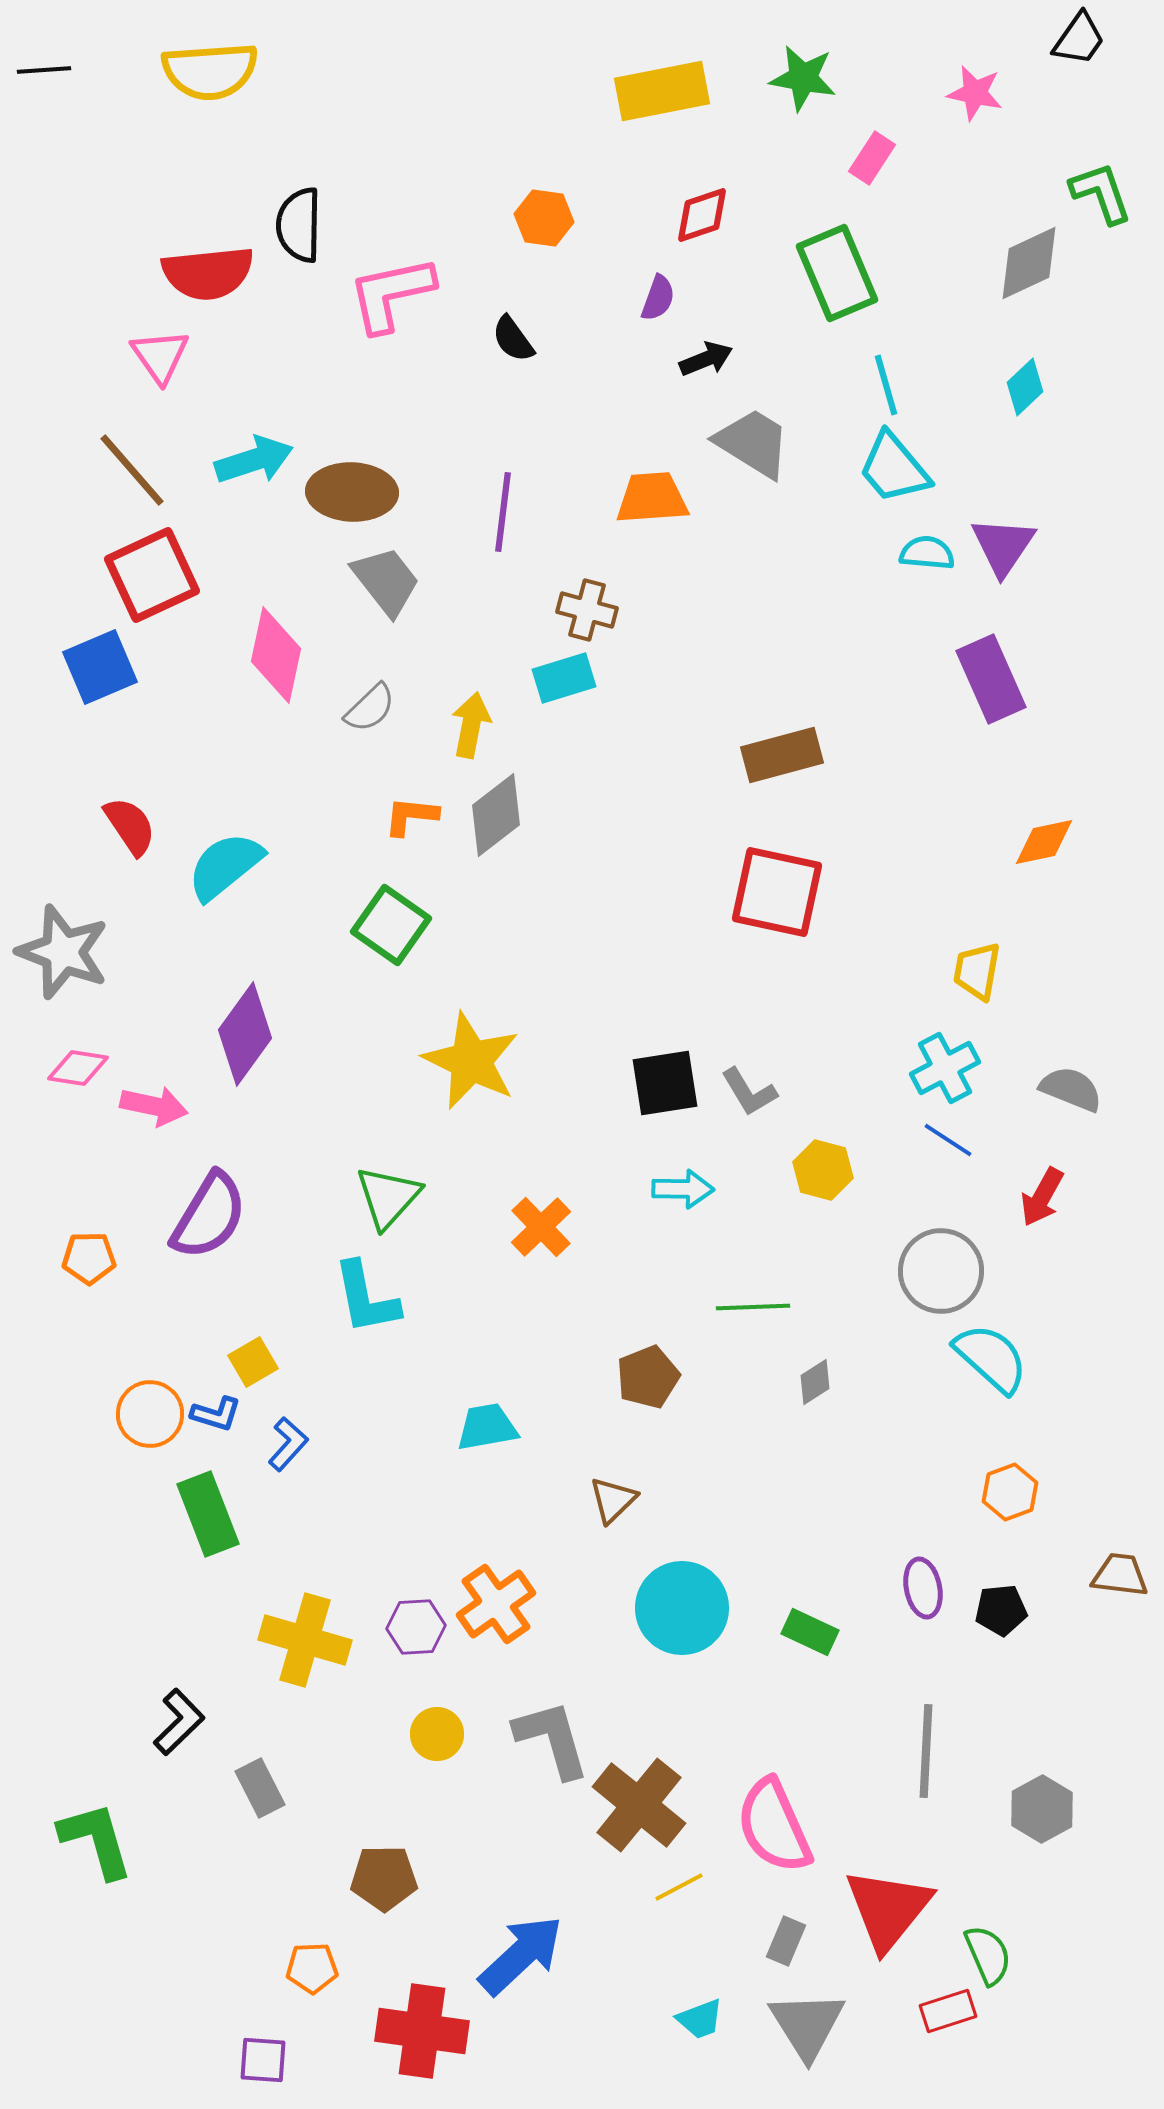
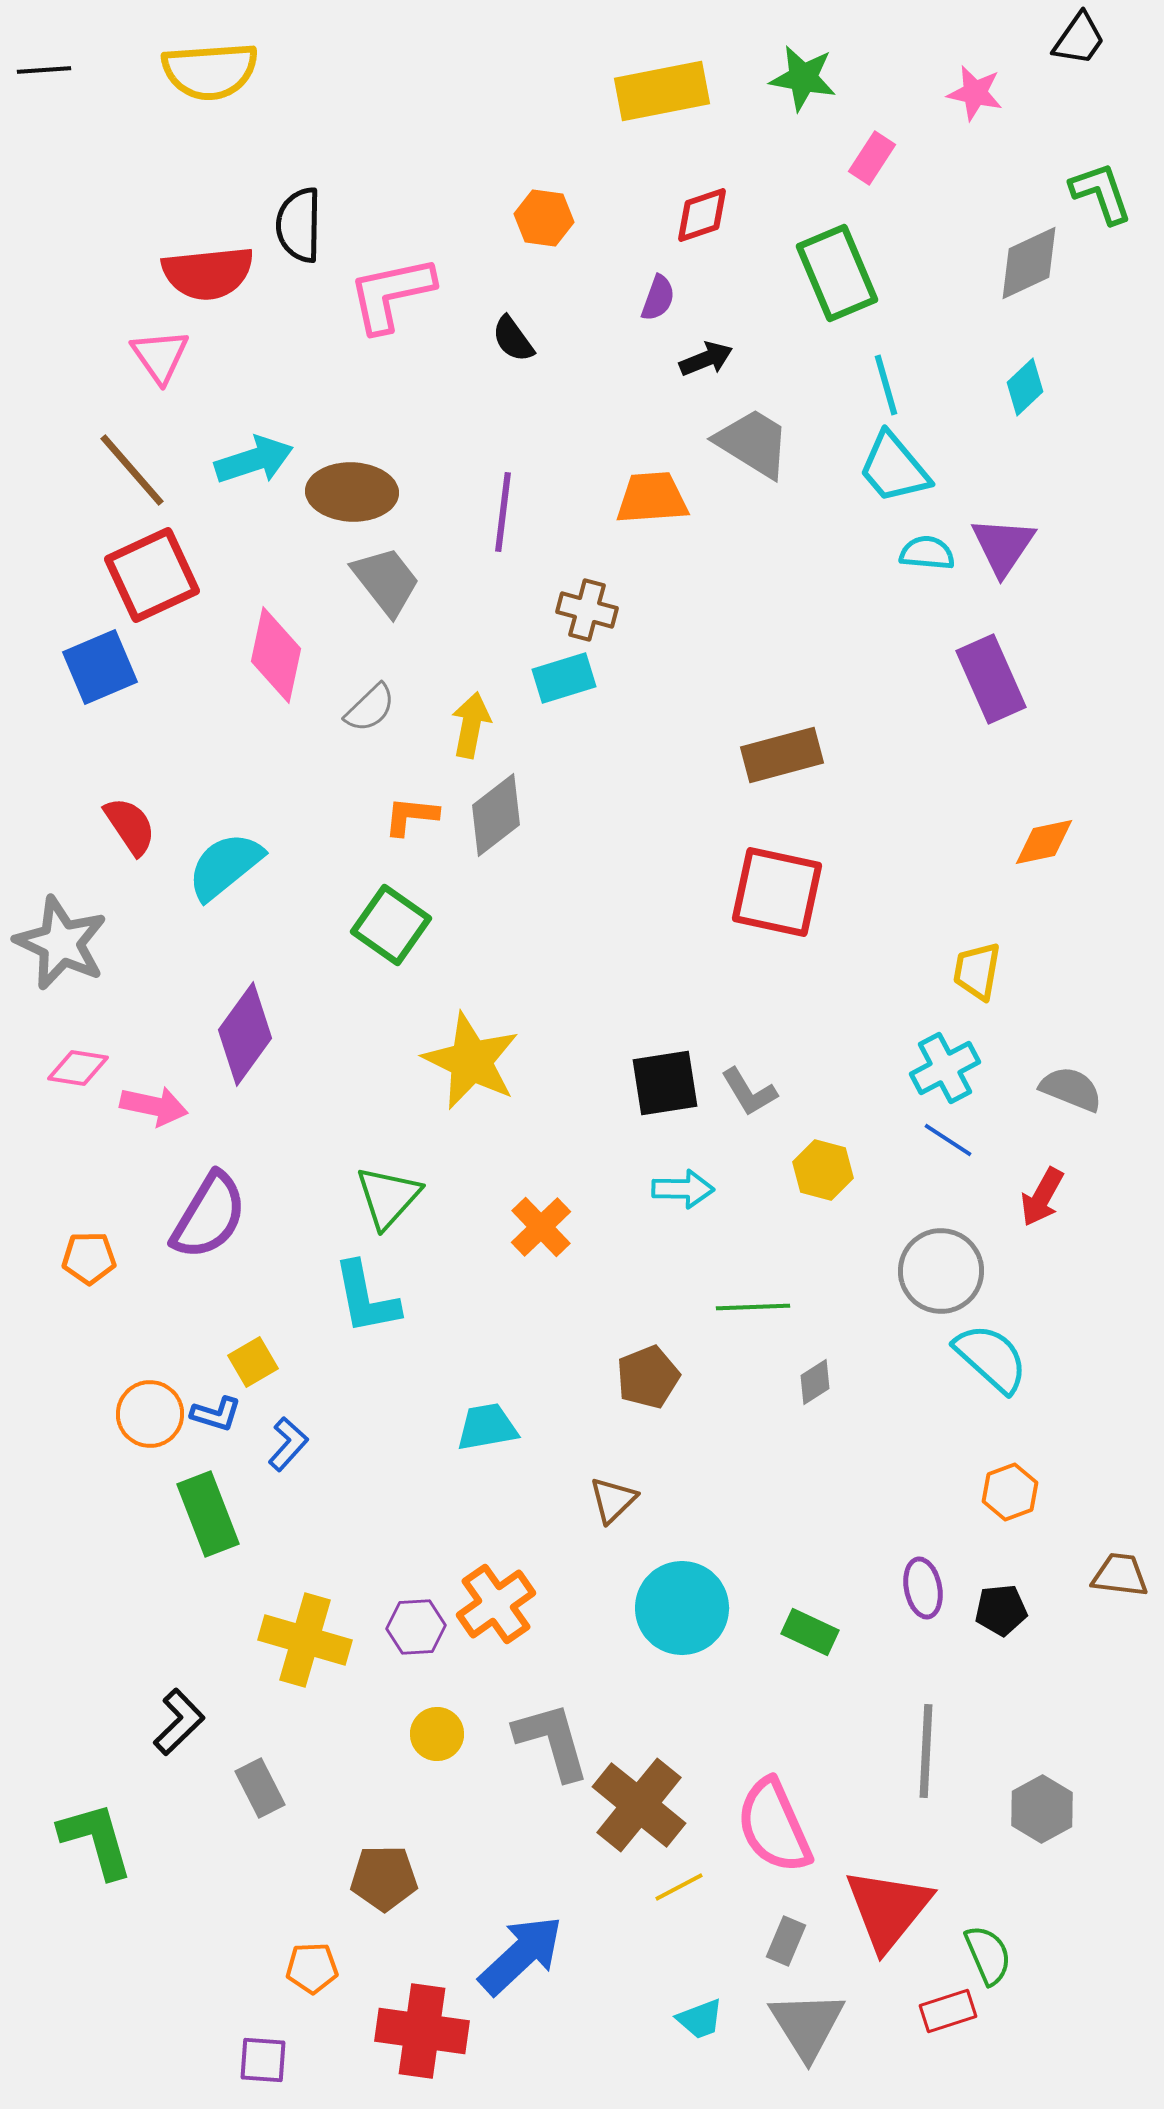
gray star at (63, 952): moved 2 px left, 9 px up; rotated 4 degrees clockwise
gray L-shape at (552, 1739): moved 2 px down
